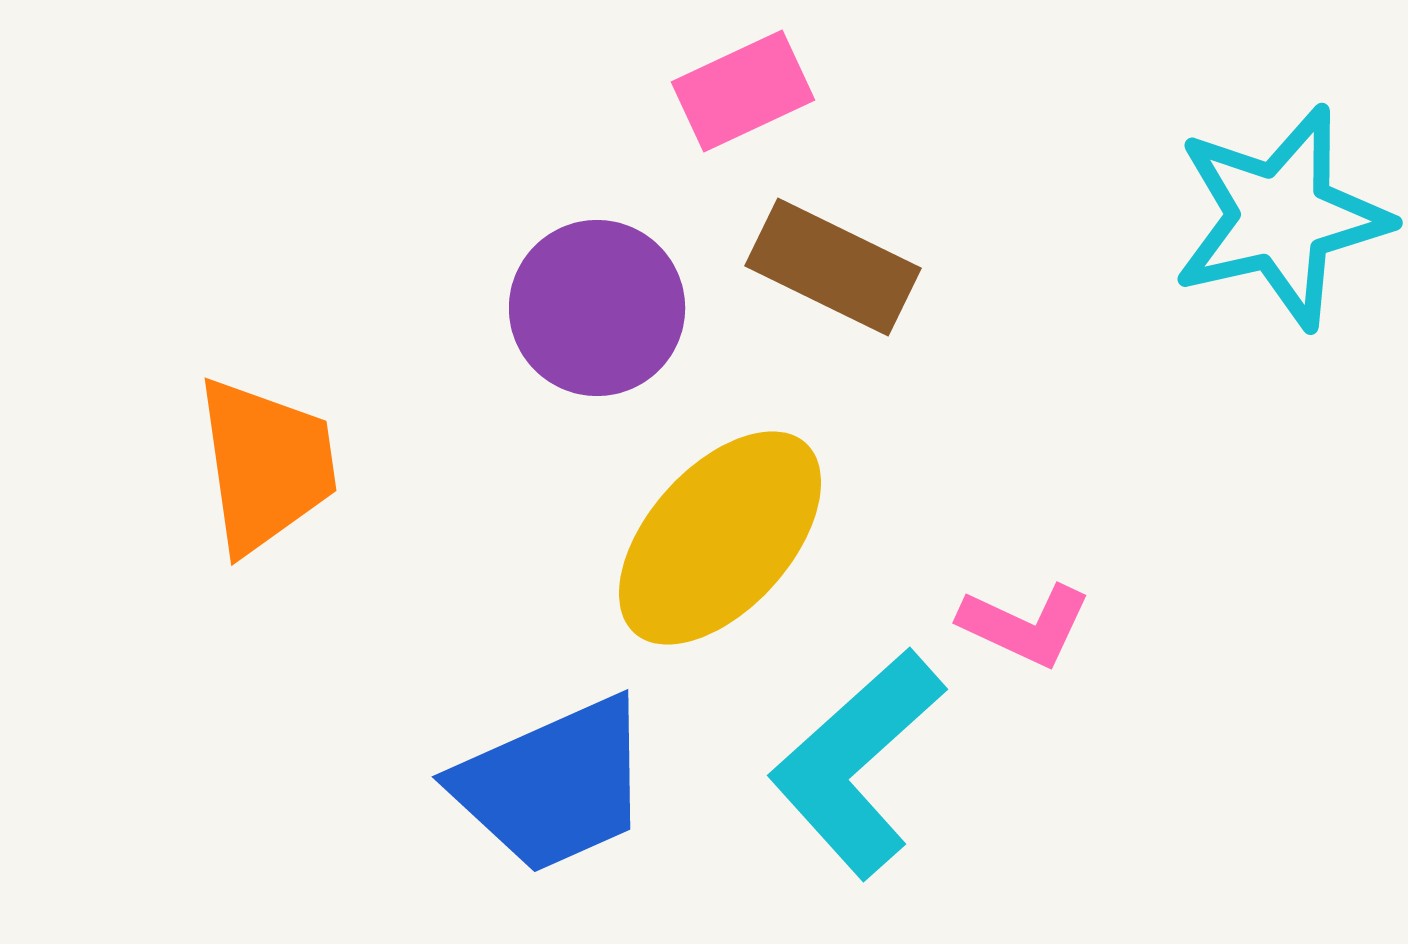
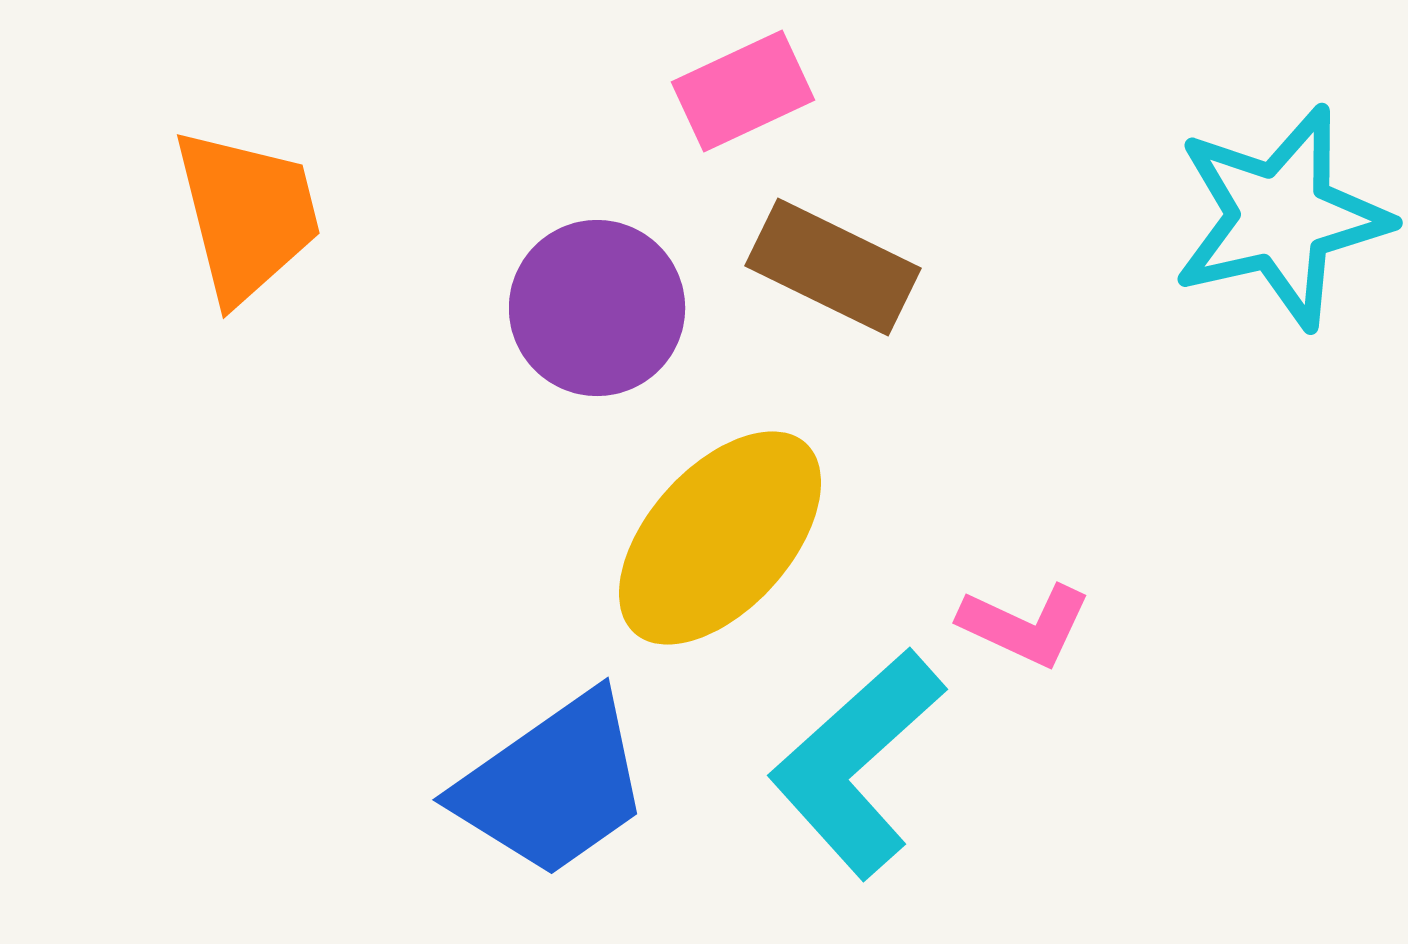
orange trapezoid: moved 19 px left, 250 px up; rotated 6 degrees counterclockwise
blue trapezoid: rotated 11 degrees counterclockwise
